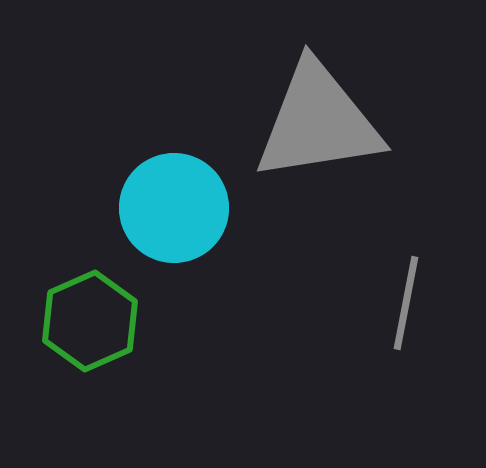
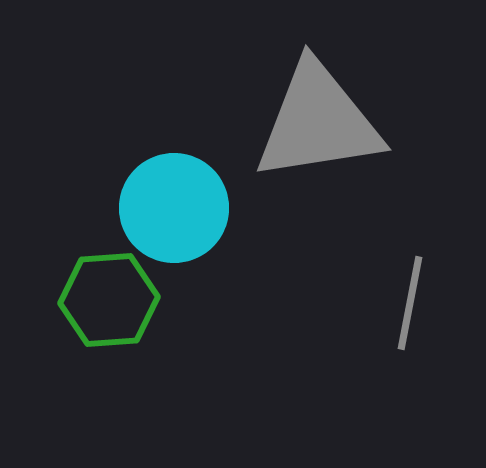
gray line: moved 4 px right
green hexagon: moved 19 px right, 21 px up; rotated 20 degrees clockwise
